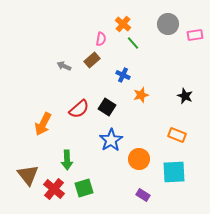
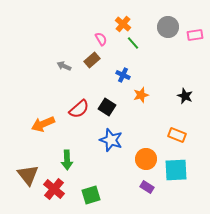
gray circle: moved 3 px down
pink semicircle: rotated 40 degrees counterclockwise
orange arrow: rotated 40 degrees clockwise
blue star: rotated 20 degrees counterclockwise
orange circle: moved 7 px right
cyan square: moved 2 px right, 2 px up
green square: moved 7 px right, 7 px down
purple rectangle: moved 4 px right, 8 px up
